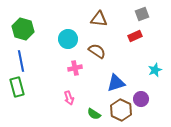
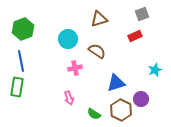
brown triangle: rotated 24 degrees counterclockwise
green hexagon: rotated 25 degrees clockwise
green rectangle: rotated 24 degrees clockwise
